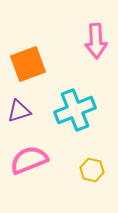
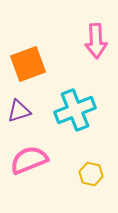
yellow hexagon: moved 1 px left, 4 px down
